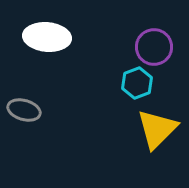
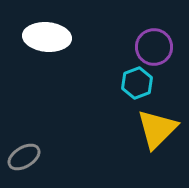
gray ellipse: moved 47 px down; rotated 48 degrees counterclockwise
